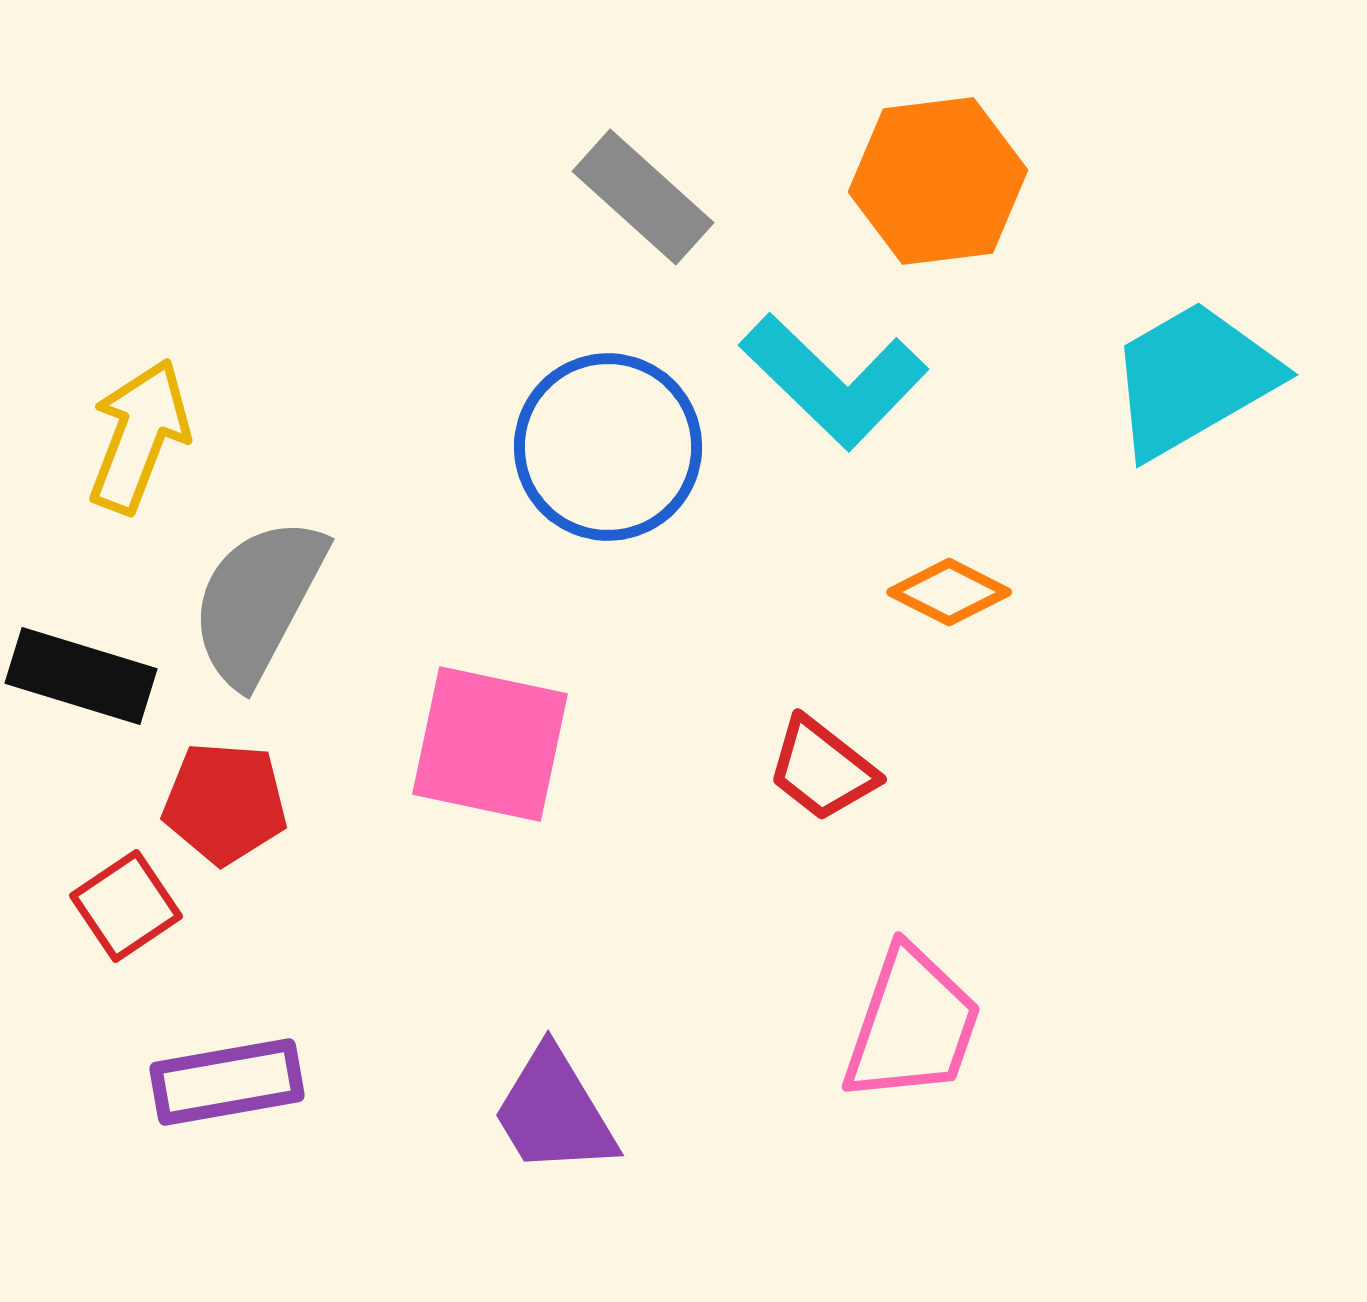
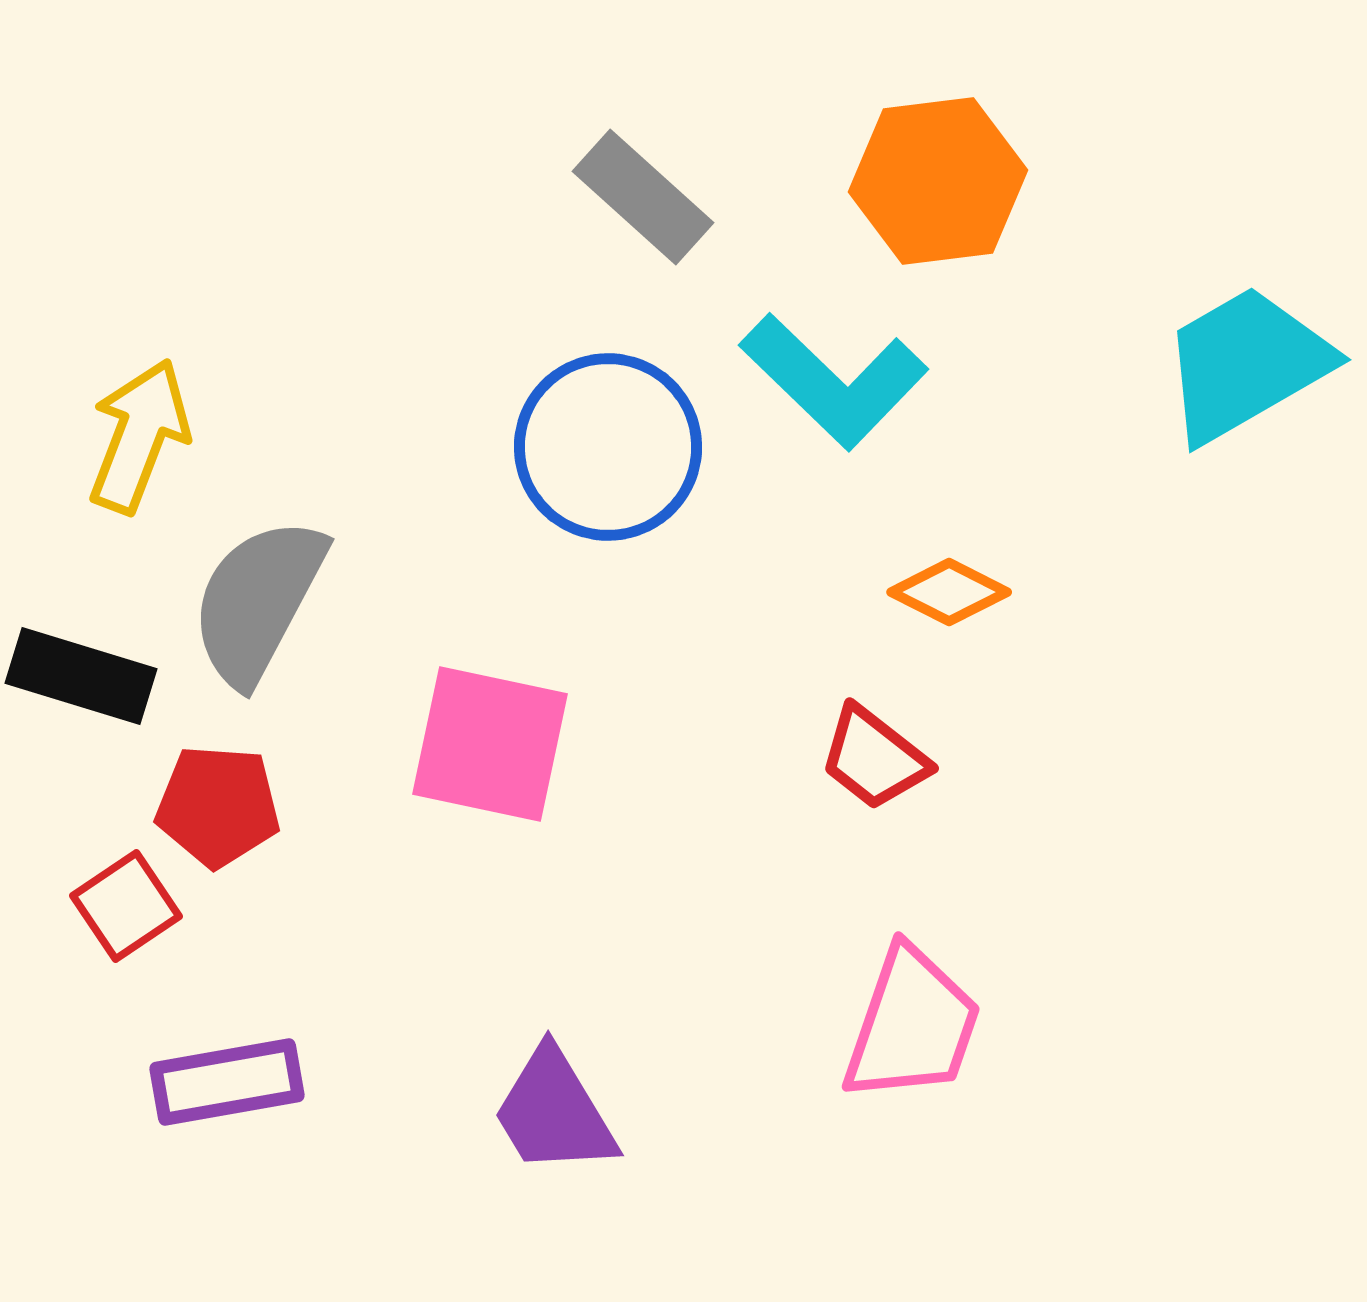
cyan trapezoid: moved 53 px right, 15 px up
red trapezoid: moved 52 px right, 11 px up
red pentagon: moved 7 px left, 3 px down
